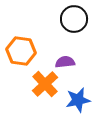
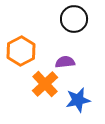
orange hexagon: rotated 24 degrees clockwise
